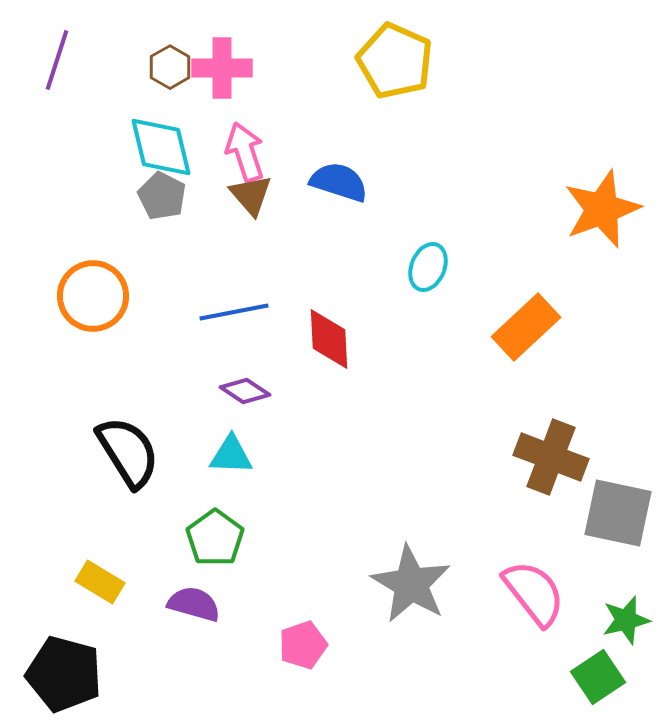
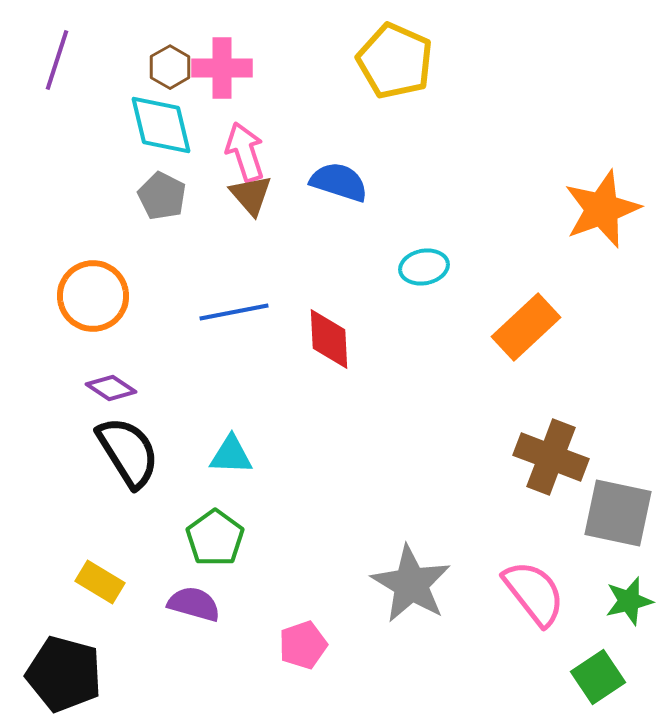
cyan diamond: moved 22 px up
cyan ellipse: moved 4 px left; rotated 57 degrees clockwise
purple diamond: moved 134 px left, 3 px up
green star: moved 3 px right, 19 px up
